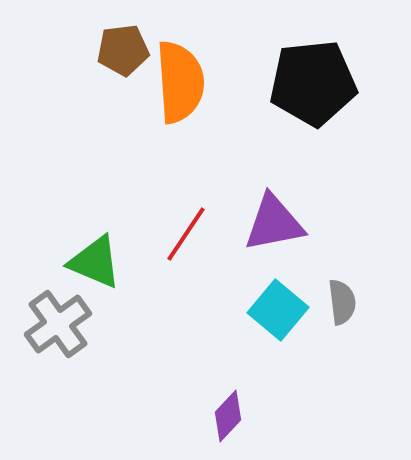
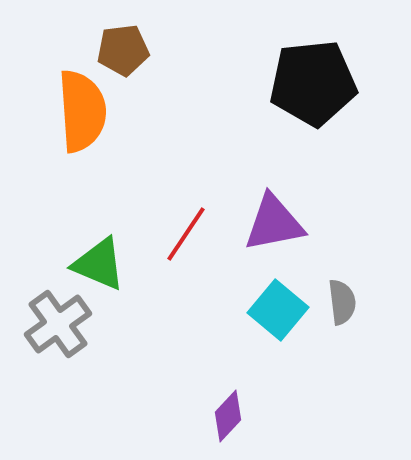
orange semicircle: moved 98 px left, 29 px down
green triangle: moved 4 px right, 2 px down
